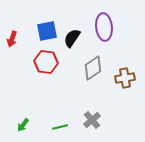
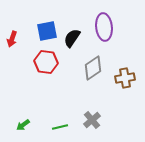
green arrow: rotated 16 degrees clockwise
